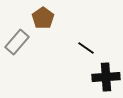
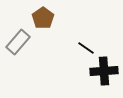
gray rectangle: moved 1 px right
black cross: moved 2 px left, 6 px up
